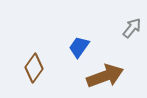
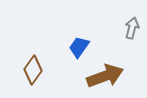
gray arrow: rotated 25 degrees counterclockwise
brown diamond: moved 1 px left, 2 px down
